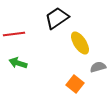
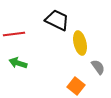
black trapezoid: moved 2 px down; rotated 60 degrees clockwise
yellow ellipse: rotated 20 degrees clockwise
gray semicircle: rotated 70 degrees clockwise
orange square: moved 1 px right, 2 px down
